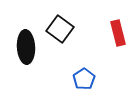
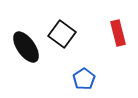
black square: moved 2 px right, 5 px down
black ellipse: rotated 32 degrees counterclockwise
